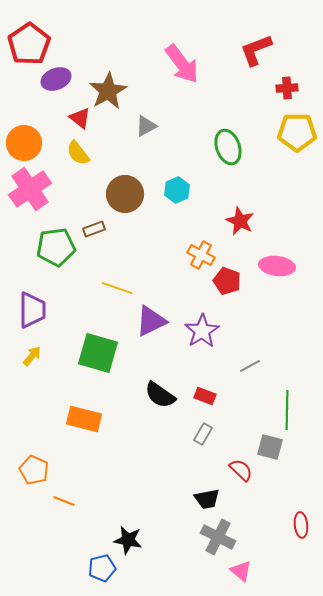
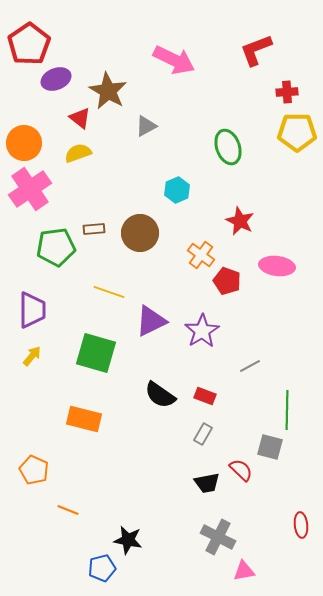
pink arrow at (182, 64): moved 8 px left, 4 px up; rotated 27 degrees counterclockwise
red cross at (287, 88): moved 4 px down
brown star at (108, 91): rotated 12 degrees counterclockwise
yellow semicircle at (78, 153): rotated 108 degrees clockwise
brown circle at (125, 194): moved 15 px right, 39 px down
brown rectangle at (94, 229): rotated 15 degrees clockwise
orange cross at (201, 255): rotated 8 degrees clockwise
yellow line at (117, 288): moved 8 px left, 4 px down
green square at (98, 353): moved 2 px left
black trapezoid at (207, 499): moved 16 px up
orange line at (64, 501): moved 4 px right, 9 px down
pink triangle at (241, 571): moved 3 px right; rotated 50 degrees counterclockwise
